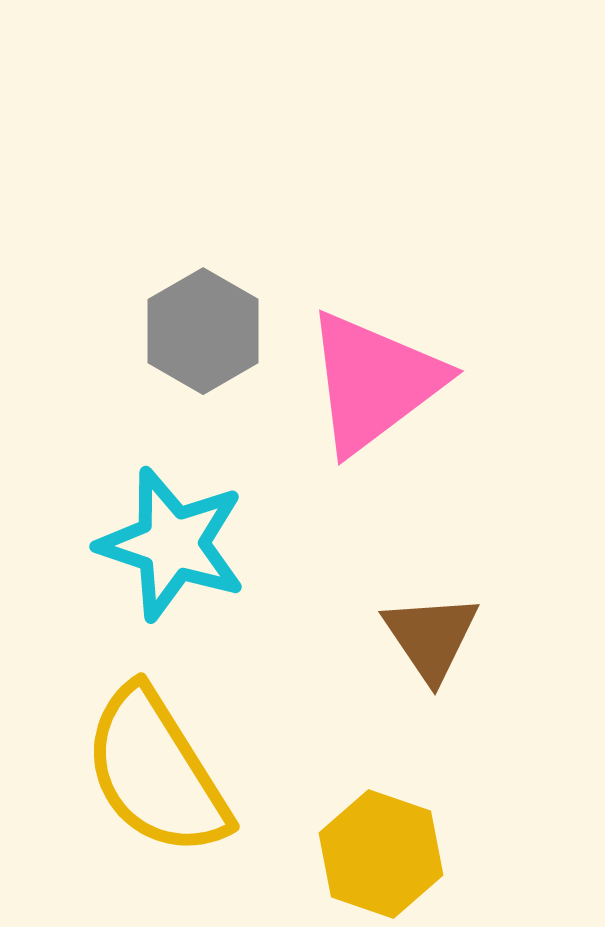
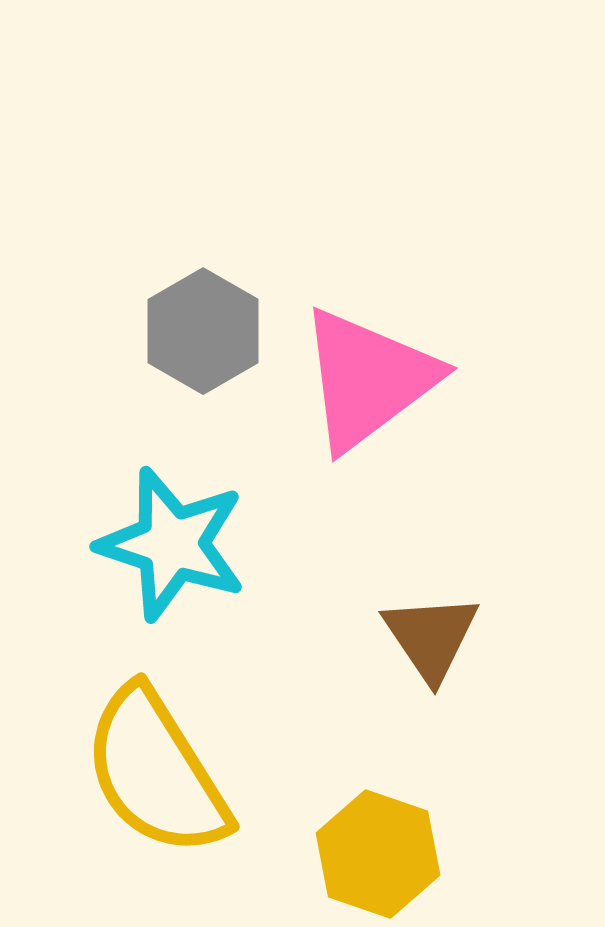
pink triangle: moved 6 px left, 3 px up
yellow hexagon: moved 3 px left
